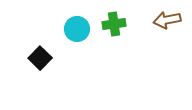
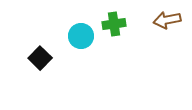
cyan circle: moved 4 px right, 7 px down
